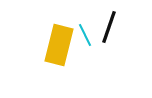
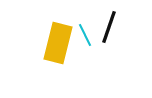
yellow rectangle: moved 1 px left, 2 px up
